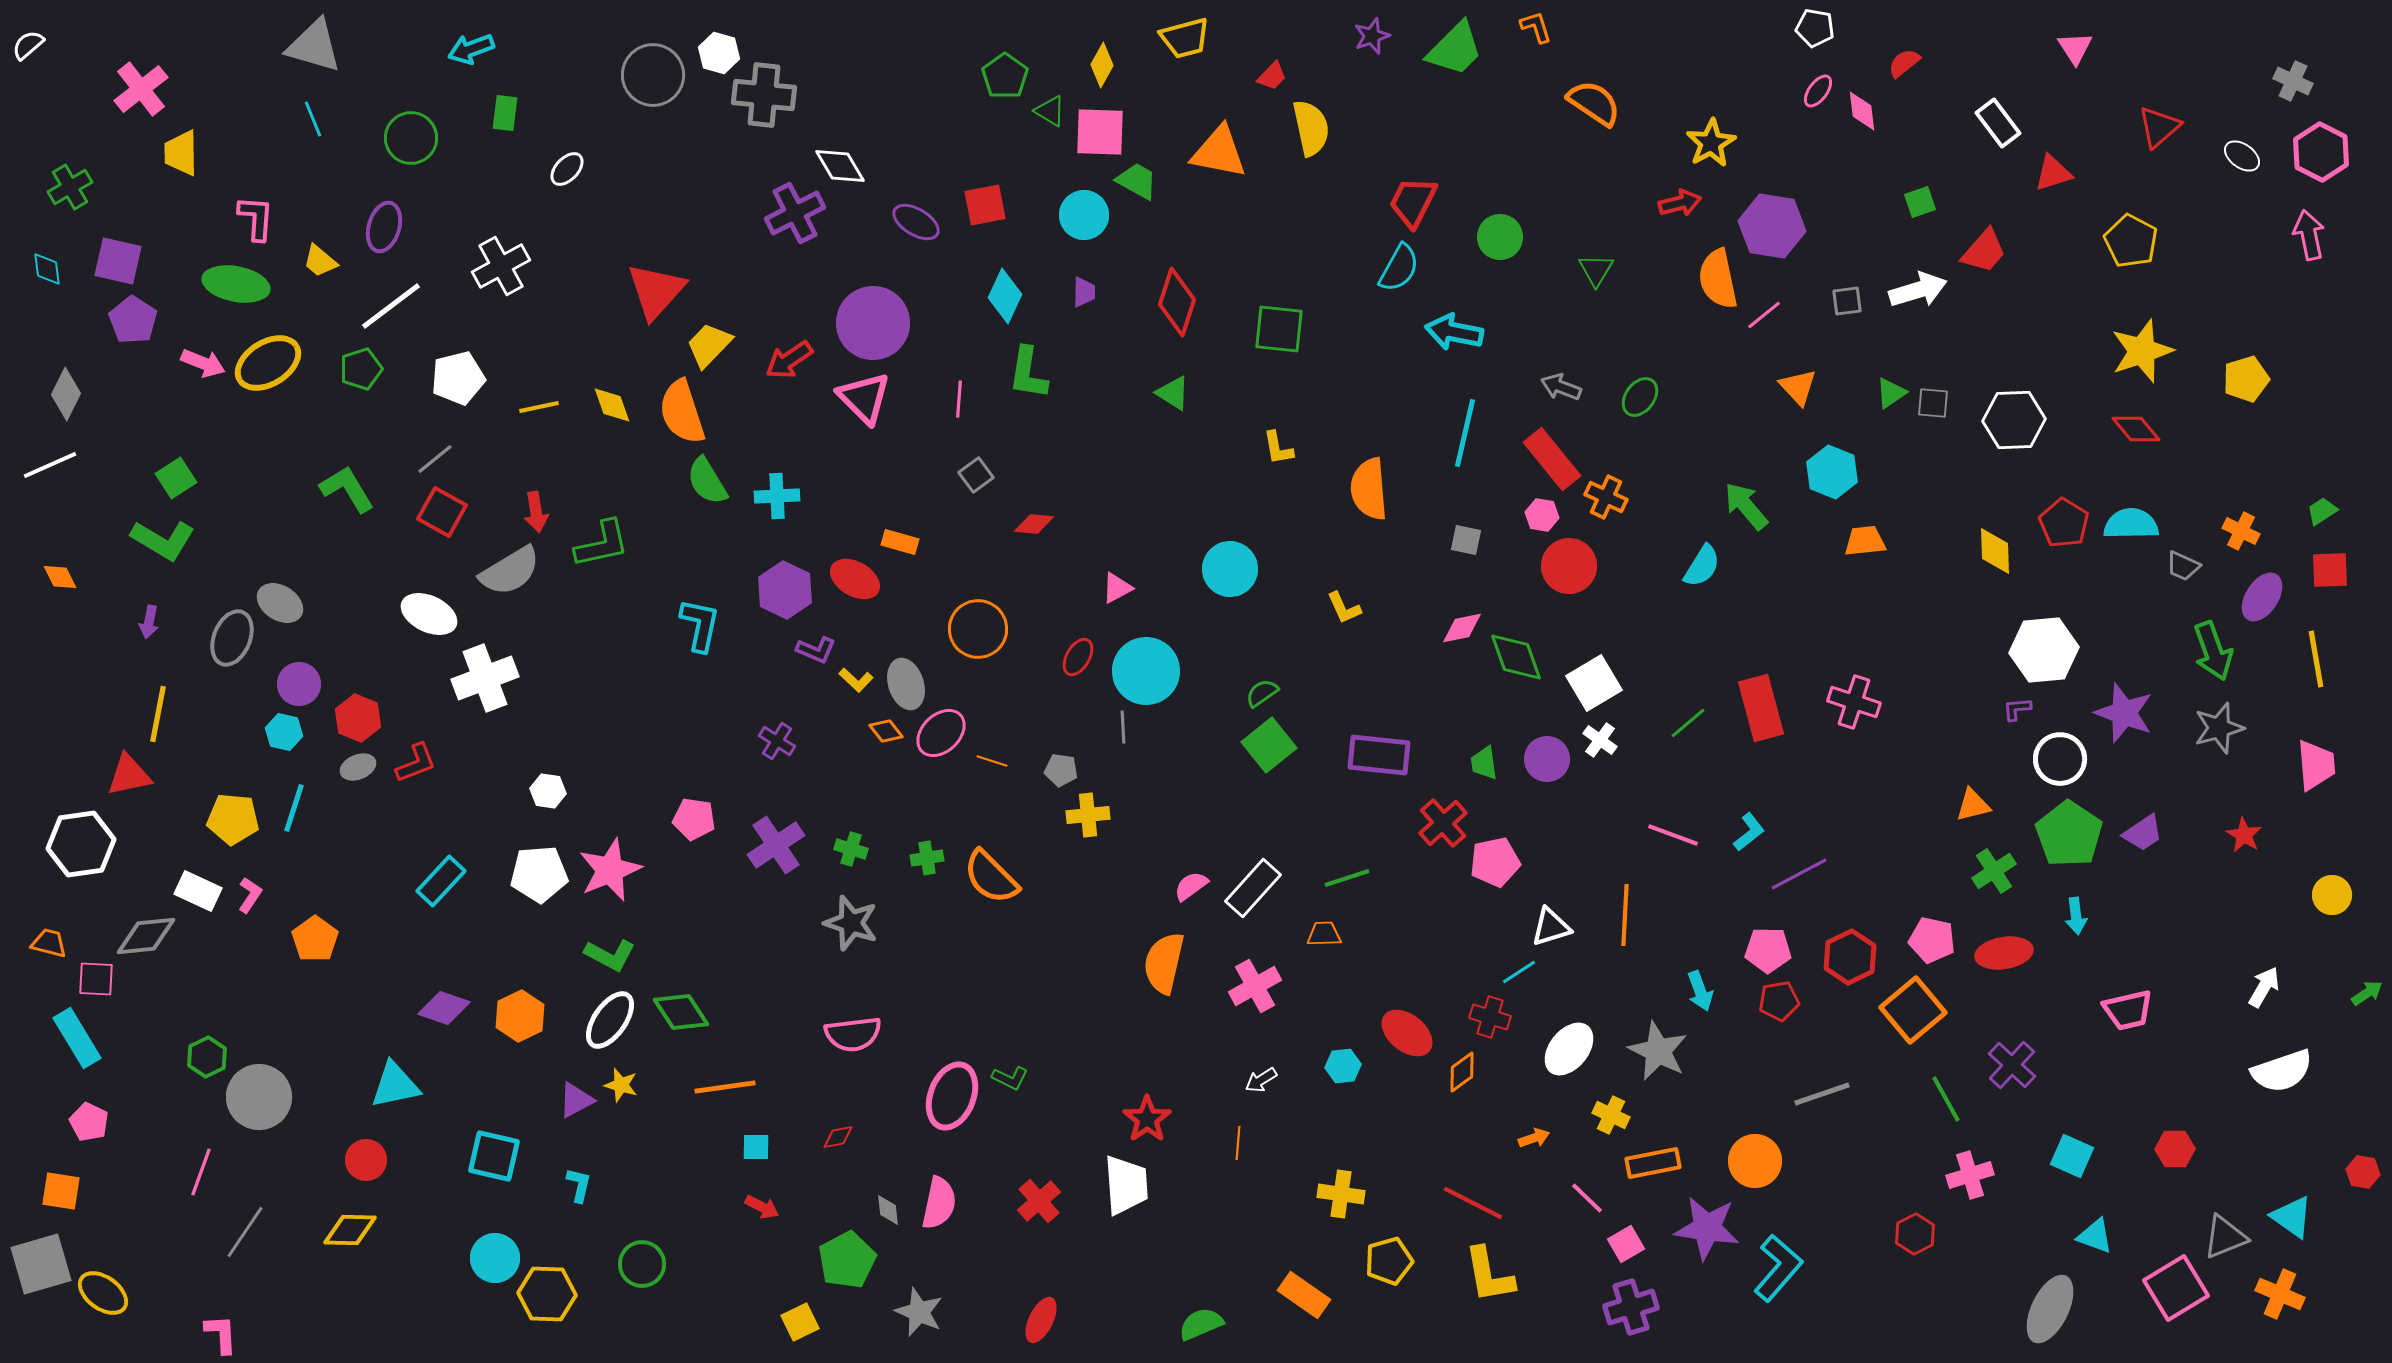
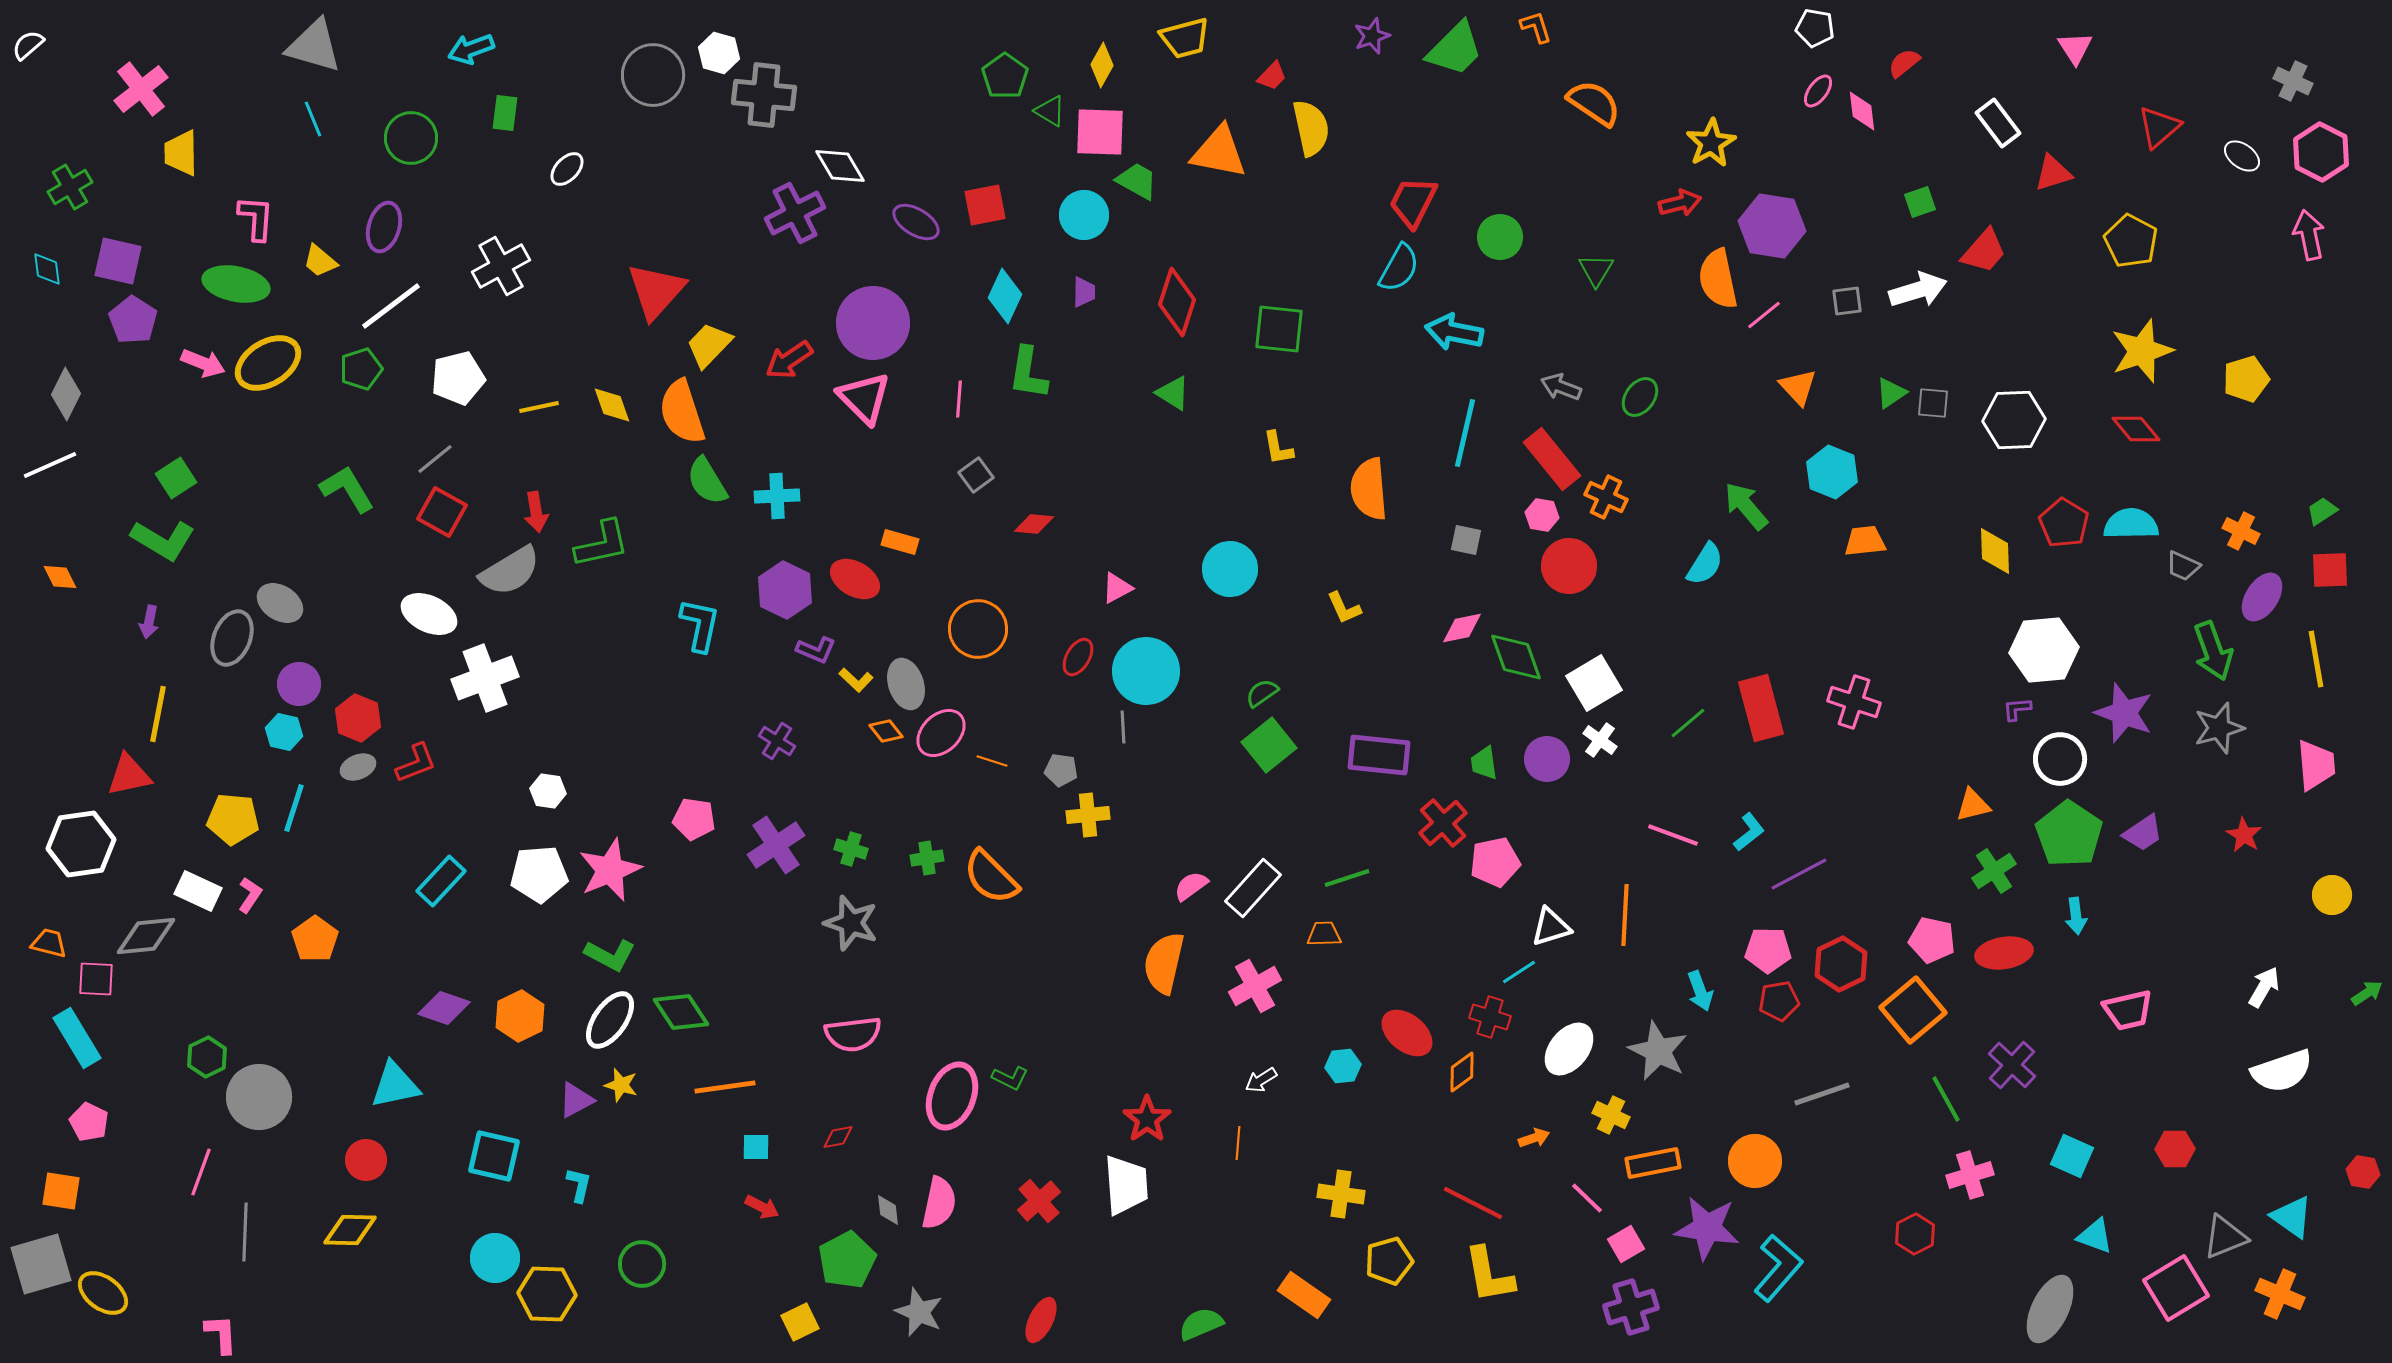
cyan semicircle at (1702, 566): moved 3 px right, 2 px up
red hexagon at (1850, 957): moved 9 px left, 7 px down
gray line at (245, 1232): rotated 32 degrees counterclockwise
